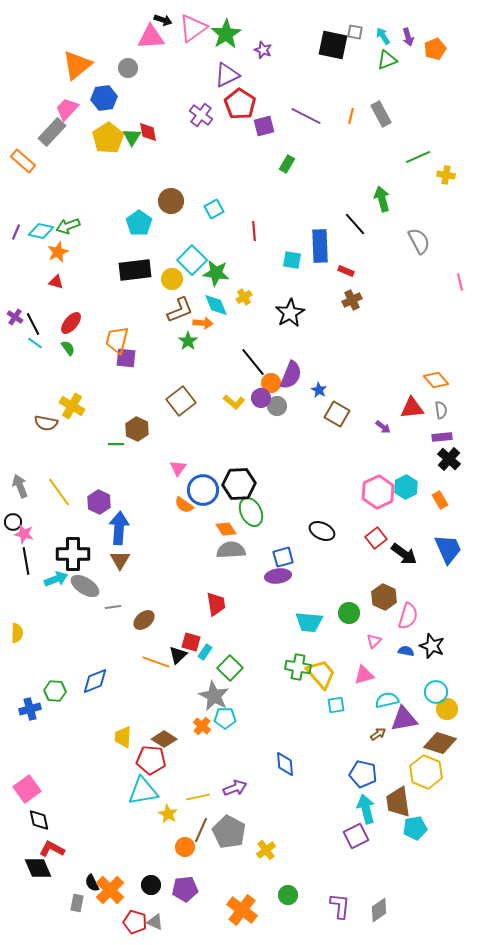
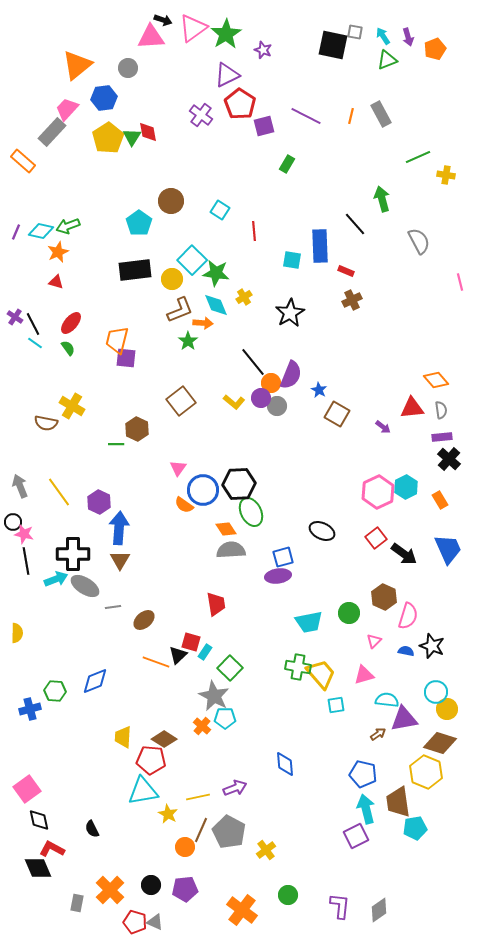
cyan square at (214, 209): moved 6 px right, 1 px down; rotated 30 degrees counterclockwise
cyan trapezoid at (309, 622): rotated 16 degrees counterclockwise
cyan semicircle at (387, 700): rotated 20 degrees clockwise
black semicircle at (92, 883): moved 54 px up
